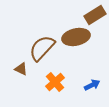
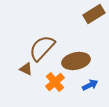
brown rectangle: moved 1 px left, 1 px up
brown ellipse: moved 24 px down
brown triangle: moved 5 px right
blue arrow: moved 2 px left
